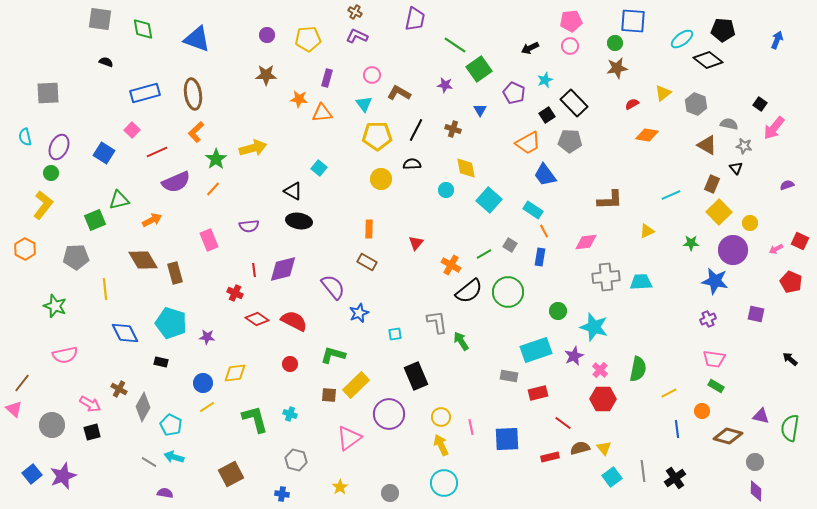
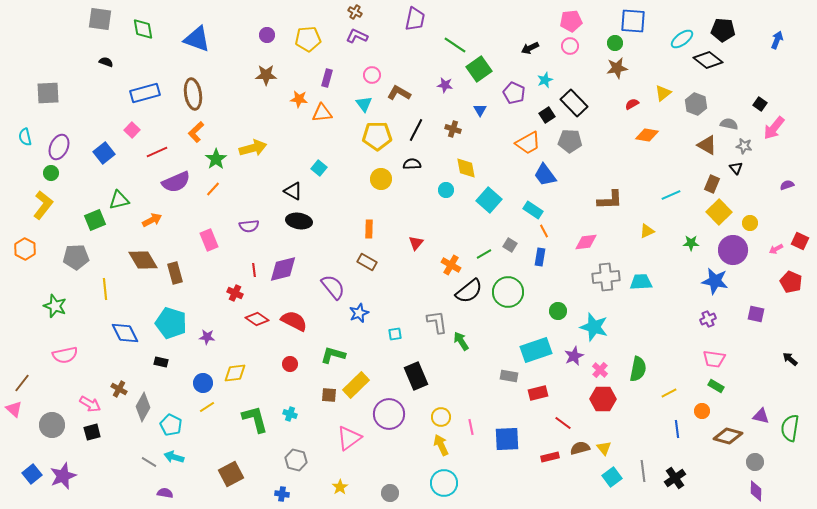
blue square at (104, 153): rotated 20 degrees clockwise
